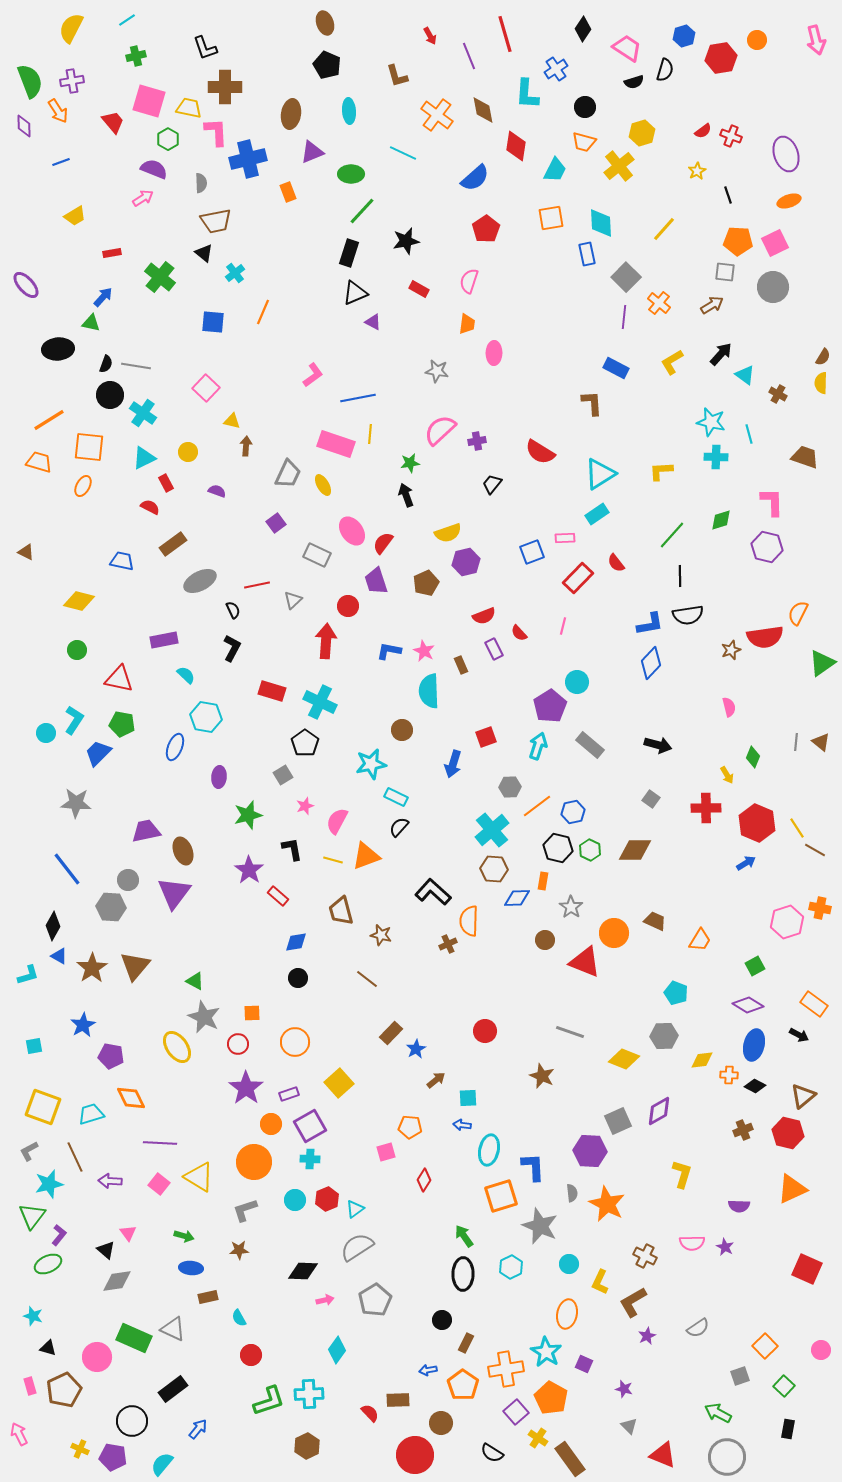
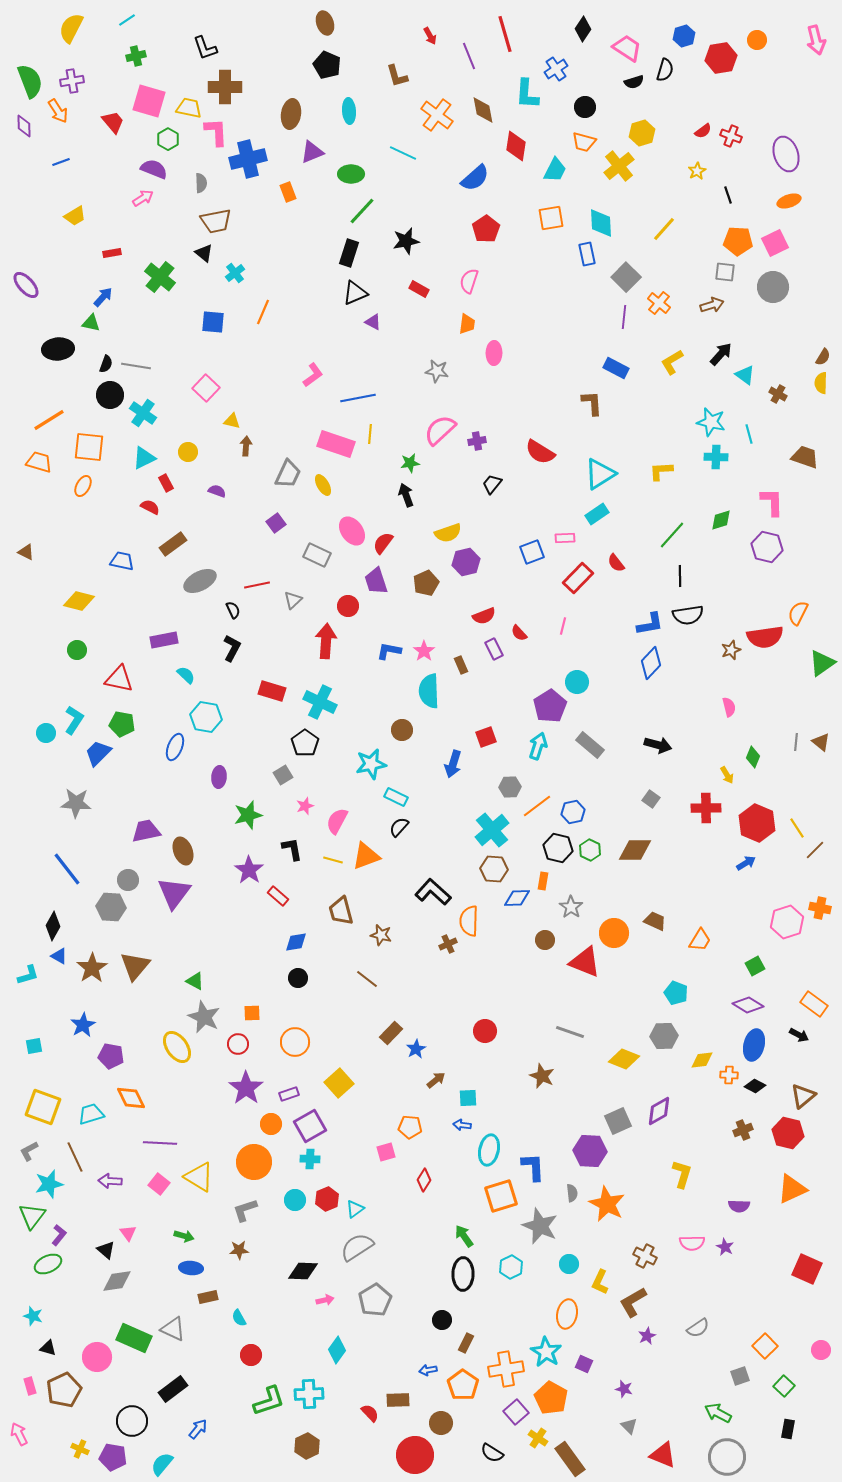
brown arrow at (712, 305): rotated 15 degrees clockwise
pink star at (424, 651): rotated 10 degrees clockwise
brown line at (815, 850): rotated 75 degrees counterclockwise
